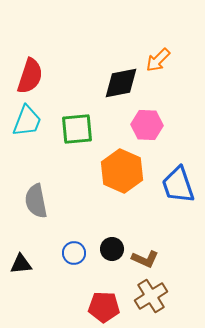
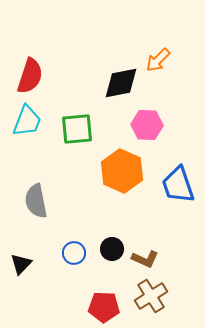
black triangle: rotated 40 degrees counterclockwise
